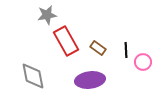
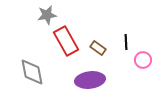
black line: moved 8 px up
pink circle: moved 2 px up
gray diamond: moved 1 px left, 4 px up
